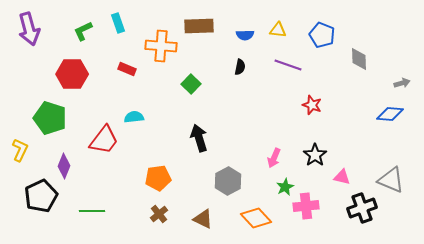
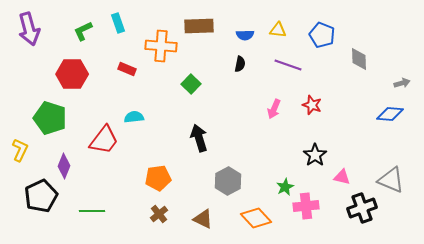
black semicircle: moved 3 px up
pink arrow: moved 49 px up
